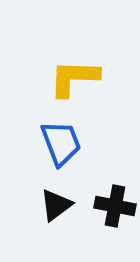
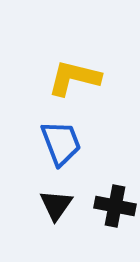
yellow L-shape: rotated 12 degrees clockwise
black triangle: rotated 18 degrees counterclockwise
